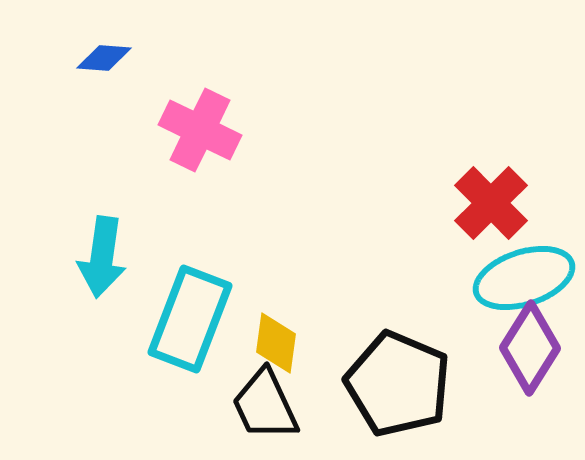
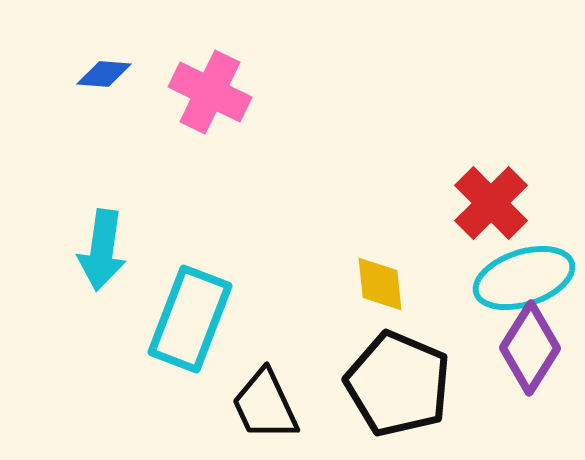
blue diamond: moved 16 px down
pink cross: moved 10 px right, 38 px up
cyan arrow: moved 7 px up
yellow diamond: moved 104 px right, 59 px up; rotated 14 degrees counterclockwise
